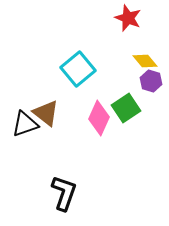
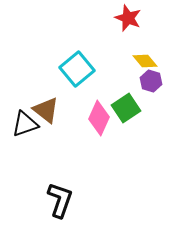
cyan square: moved 1 px left
brown triangle: moved 3 px up
black L-shape: moved 4 px left, 7 px down
